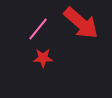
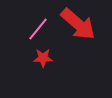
red arrow: moved 3 px left, 1 px down
